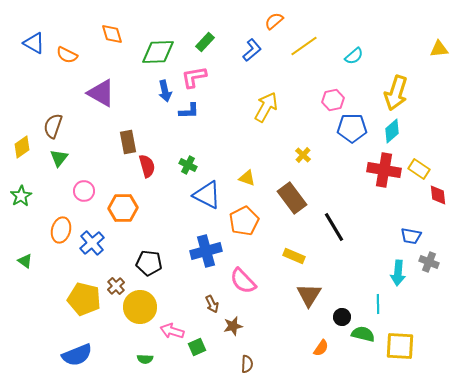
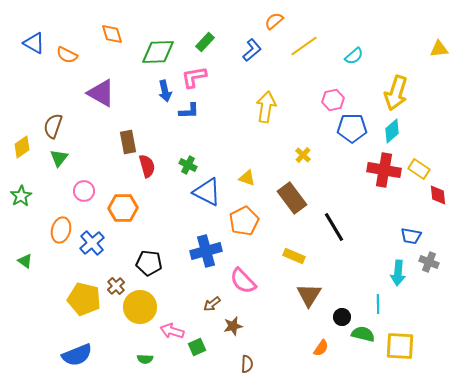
yellow arrow at (266, 107): rotated 20 degrees counterclockwise
blue triangle at (207, 195): moved 3 px up
brown arrow at (212, 304): rotated 78 degrees clockwise
